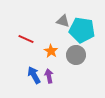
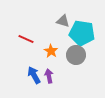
cyan pentagon: moved 3 px down
